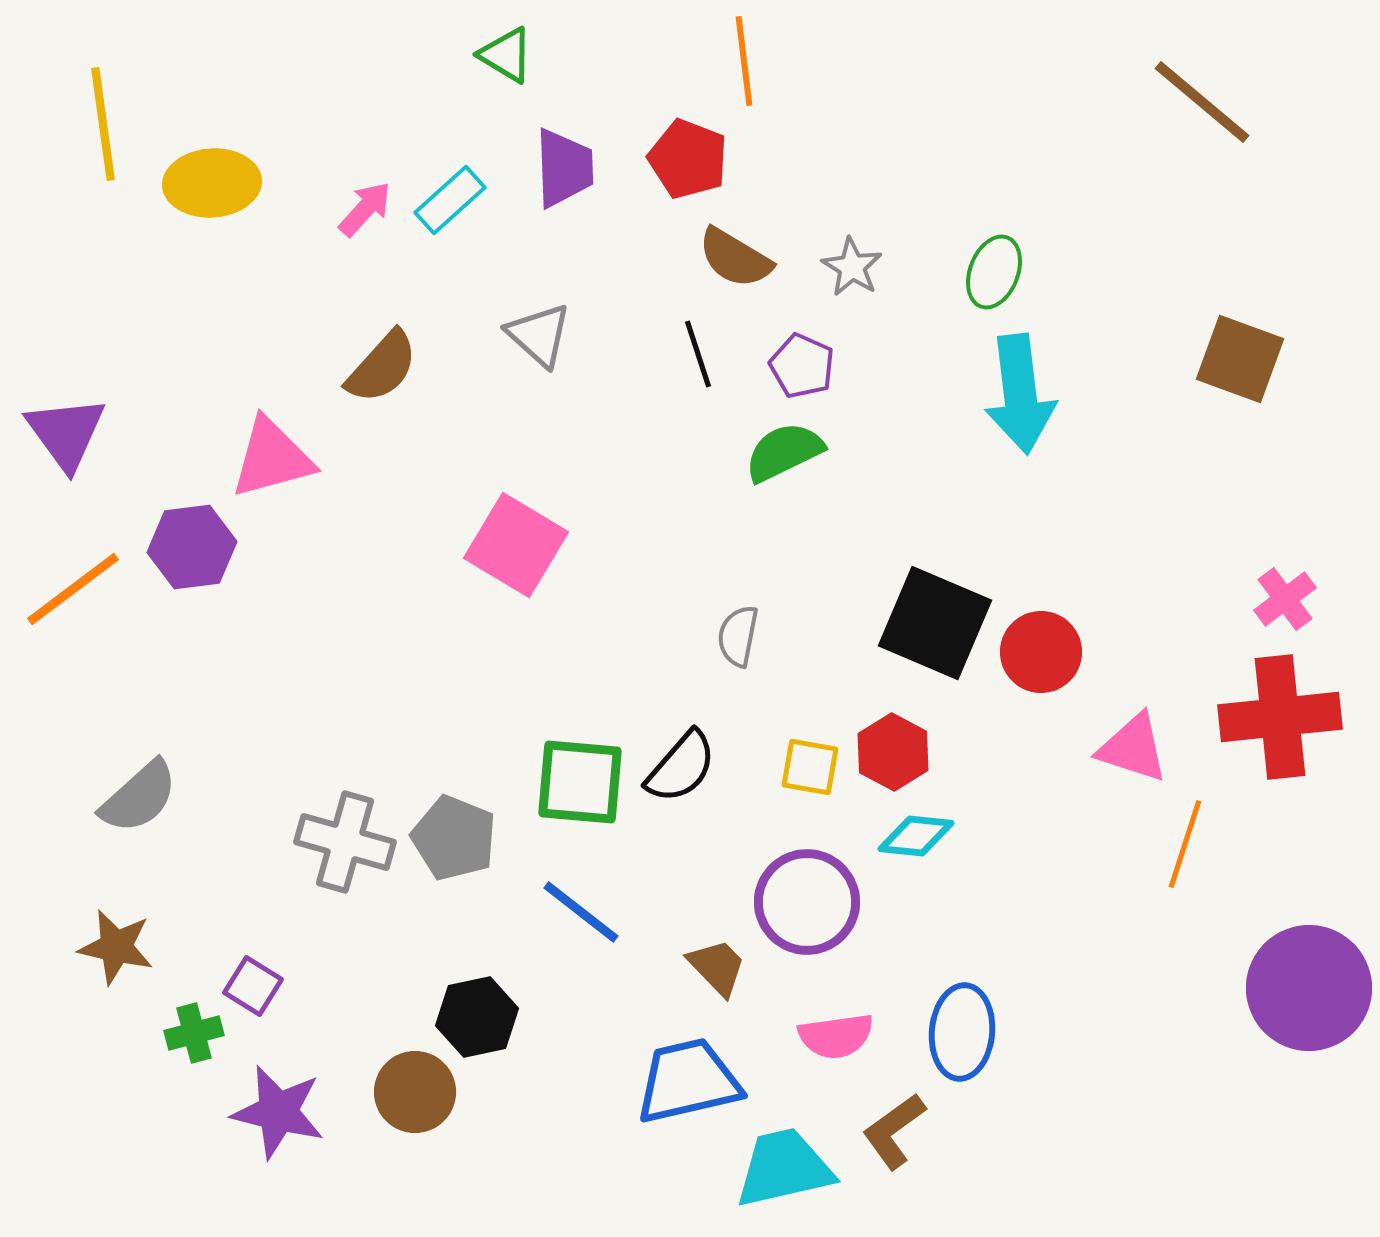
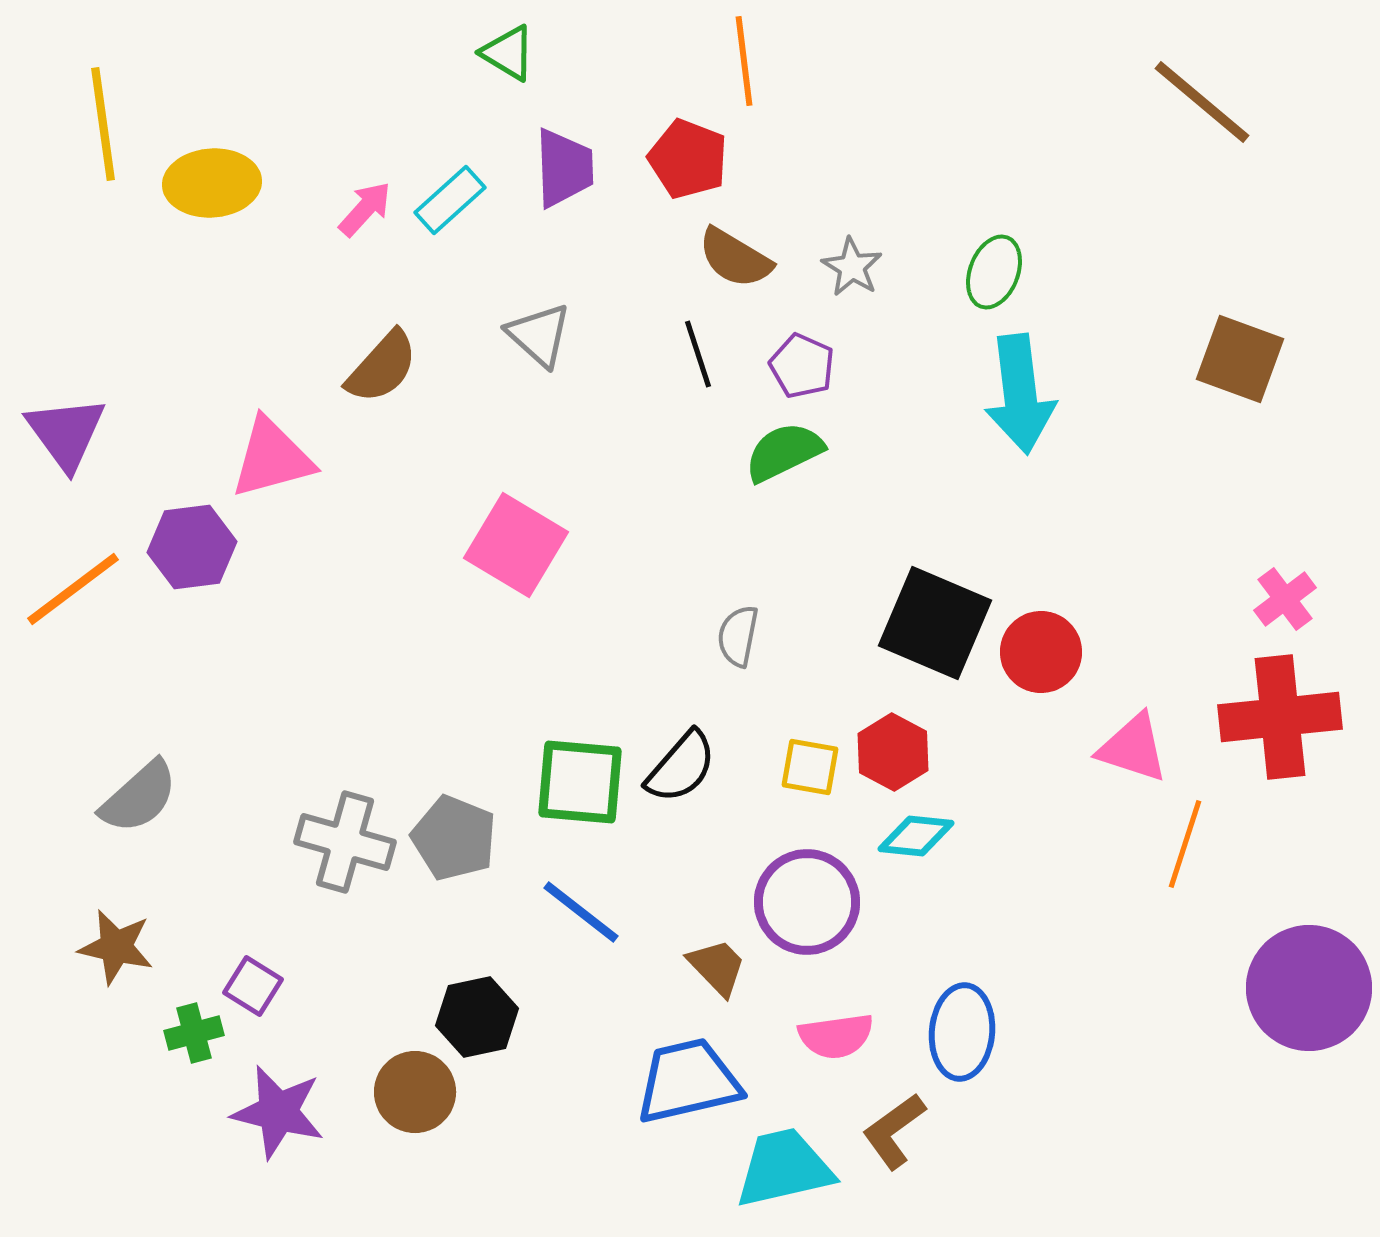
green triangle at (506, 55): moved 2 px right, 2 px up
